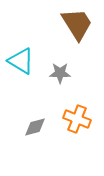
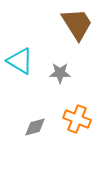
cyan triangle: moved 1 px left
